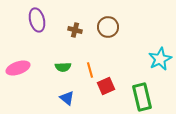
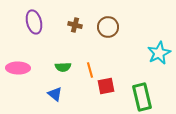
purple ellipse: moved 3 px left, 2 px down
brown cross: moved 5 px up
cyan star: moved 1 px left, 6 px up
pink ellipse: rotated 20 degrees clockwise
red square: rotated 12 degrees clockwise
blue triangle: moved 12 px left, 4 px up
